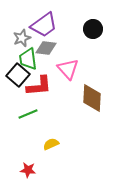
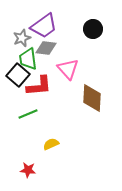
purple trapezoid: moved 1 px down
